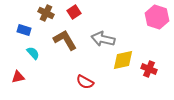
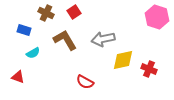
gray arrow: rotated 25 degrees counterclockwise
cyan semicircle: rotated 104 degrees clockwise
red triangle: rotated 32 degrees clockwise
